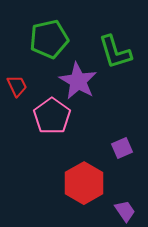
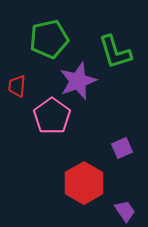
purple star: rotated 21 degrees clockwise
red trapezoid: rotated 150 degrees counterclockwise
